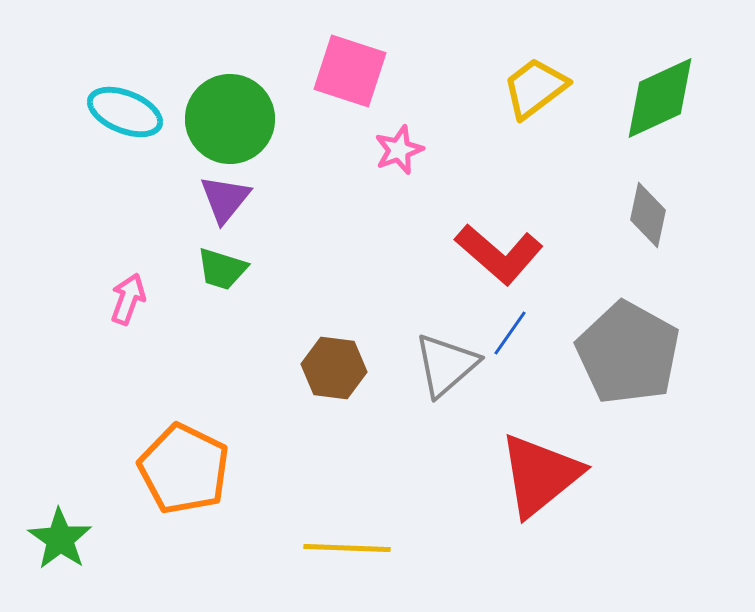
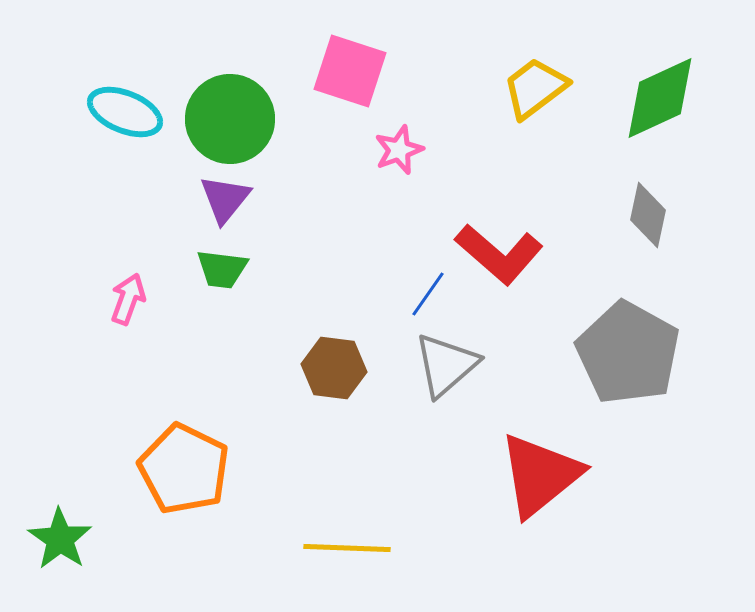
green trapezoid: rotated 10 degrees counterclockwise
blue line: moved 82 px left, 39 px up
